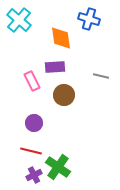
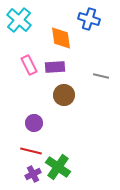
pink rectangle: moved 3 px left, 16 px up
purple cross: moved 1 px left, 1 px up
